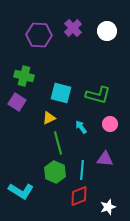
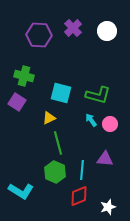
cyan arrow: moved 10 px right, 7 px up
